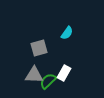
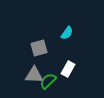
white rectangle: moved 4 px right, 4 px up
